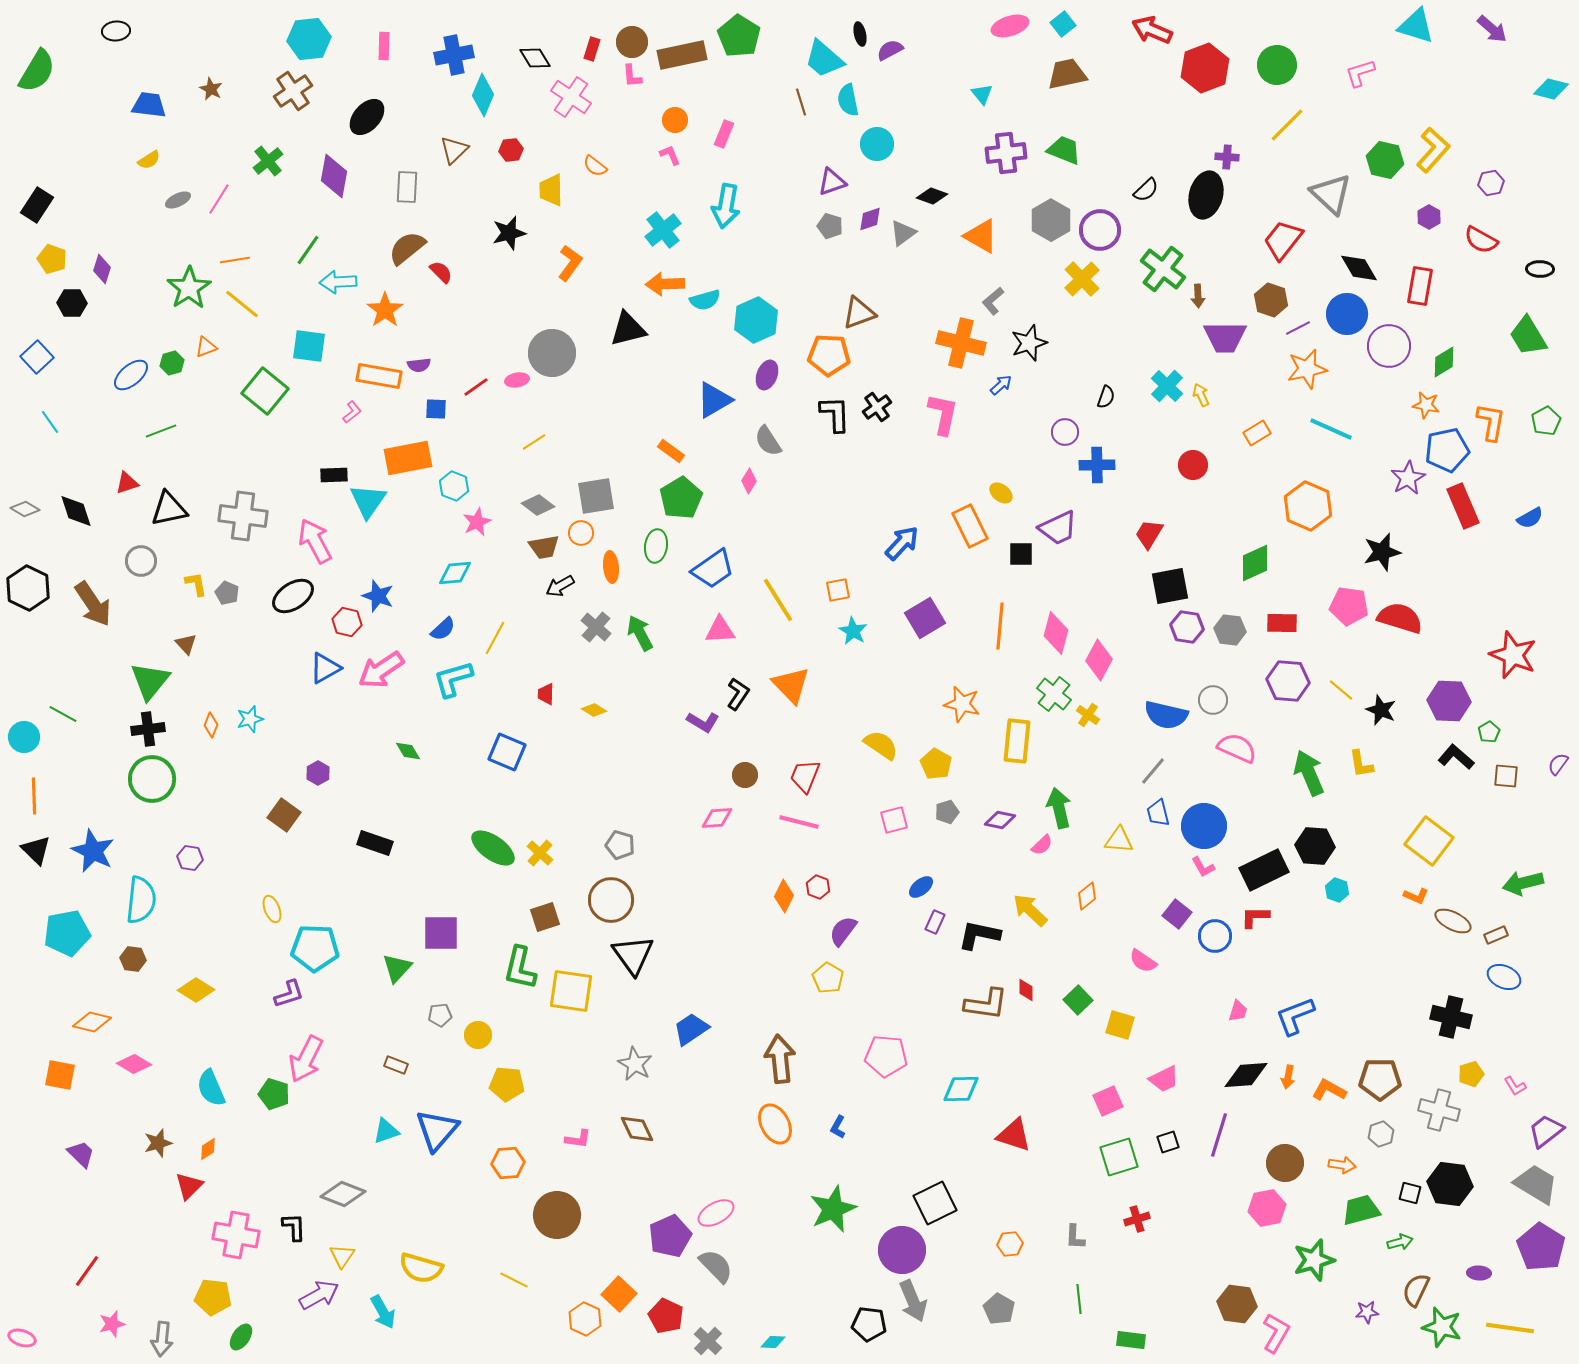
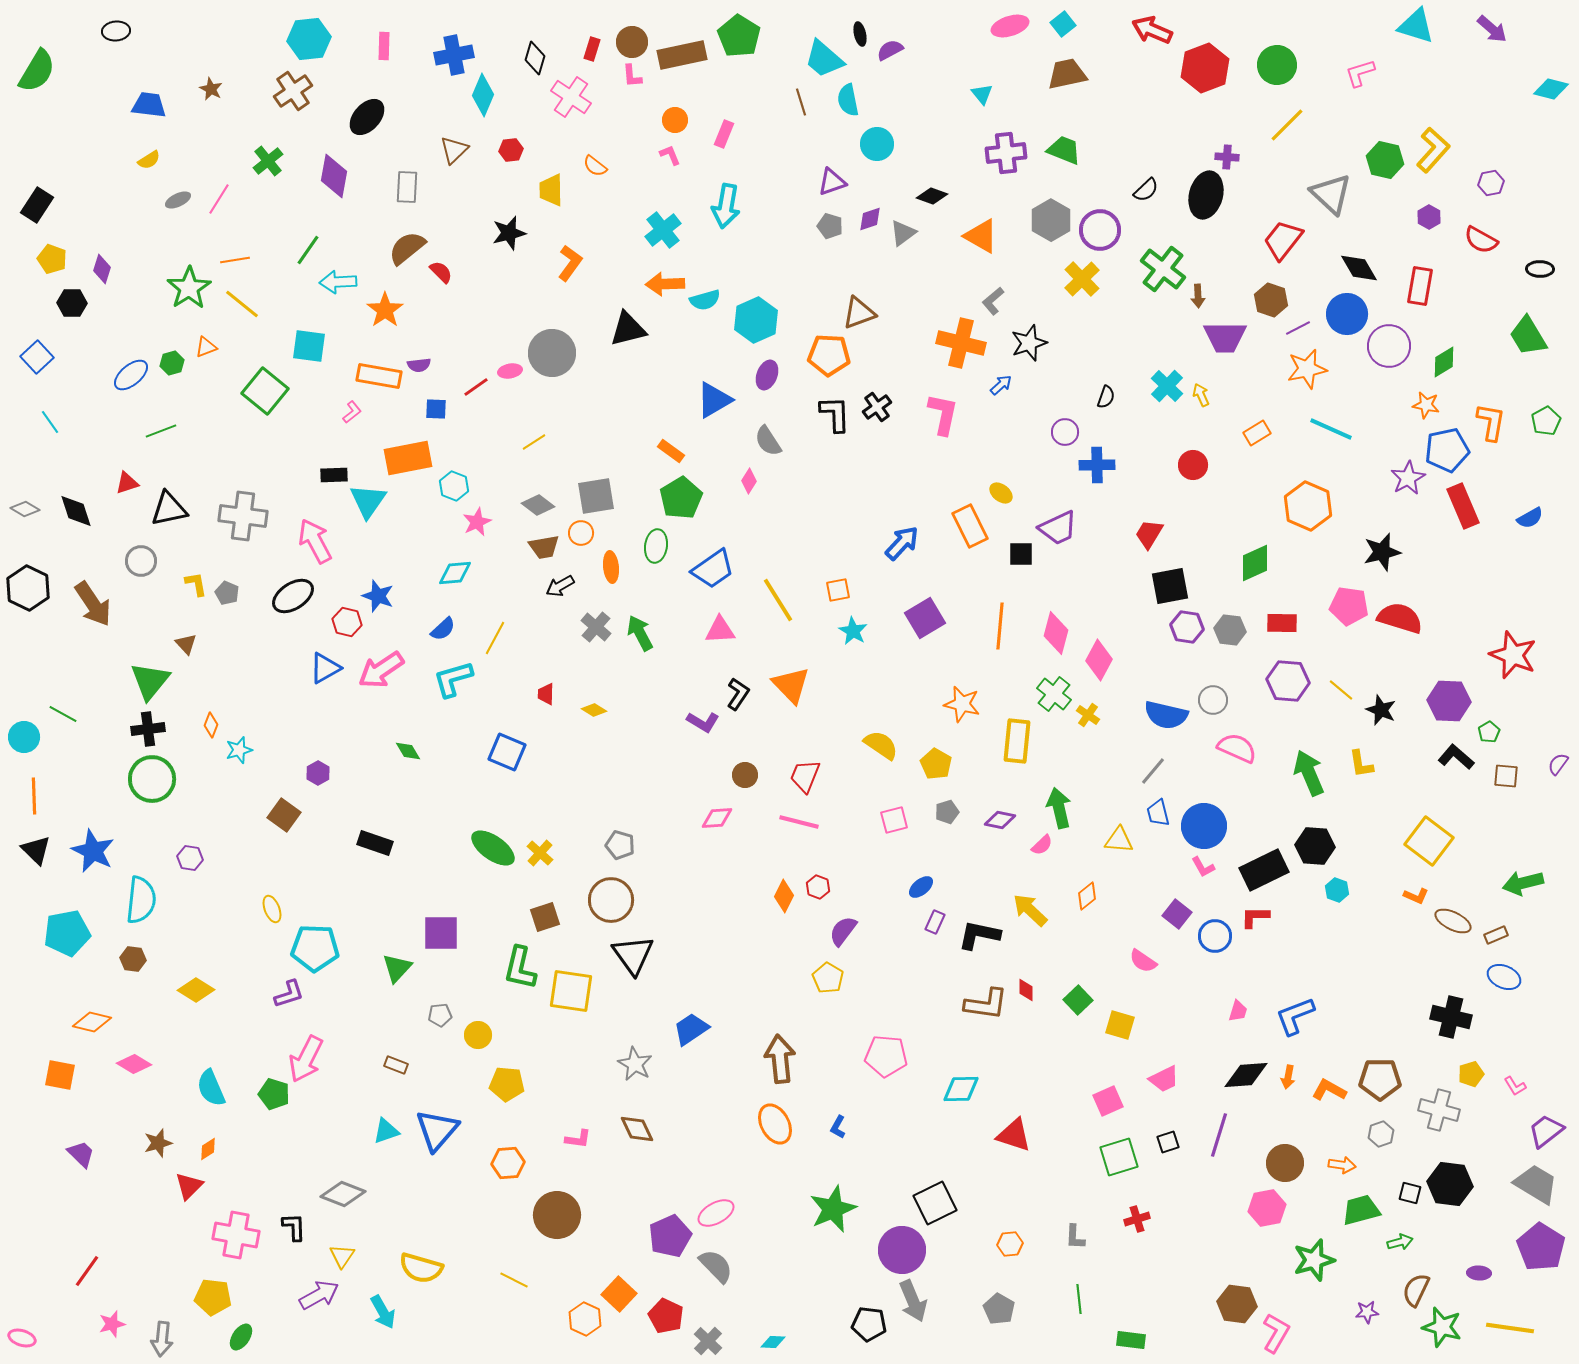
black diamond at (535, 58): rotated 48 degrees clockwise
pink ellipse at (517, 380): moved 7 px left, 9 px up
cyan star at (250, 719): moved 11 px left, 31 px down
